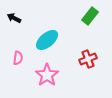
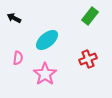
pink star: moved 2 px left, 1 px up
